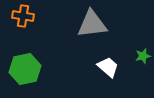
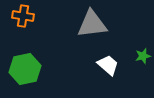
white trapezoid: moved 2 px up
